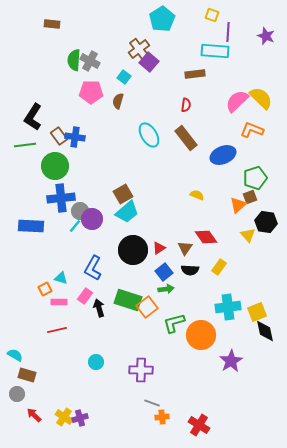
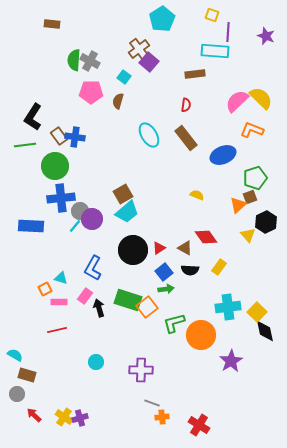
black hexagon at (266, 222): rotated 25 degrees clockwise
brown triangle at (185, 248): rotated 35 degrees counterclockwise
yellow square at (257, 312): rotated 24 degrees counterclockwise
